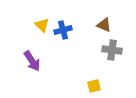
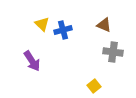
yellow triangle: moved 1 px up
gray cross: moved 1 px right, 2 px down
yellow square: rotated 24 degrees counterclockwise
